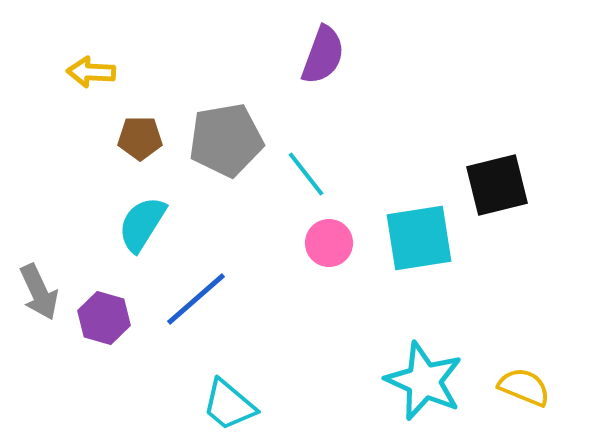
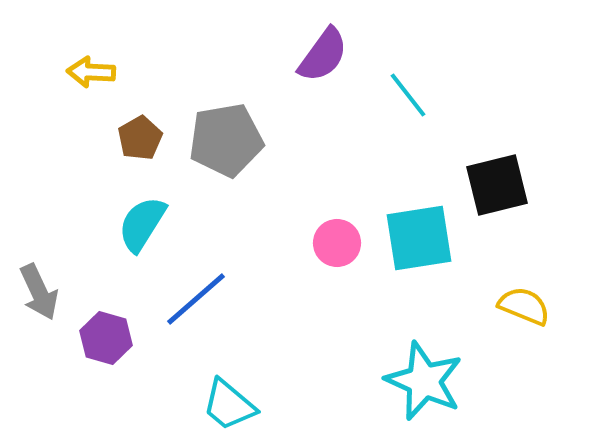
purple semicircle: rotated 16 degrees clockwise
brown pentagon: rotated 30 degrees counterclockwise
cyan line: moved 102 px right, 79 px up
pink circle: moved 8 px right
purple hexagon: moved 2 px right, 20 px down
yellow semicircle: moved 81 px up
